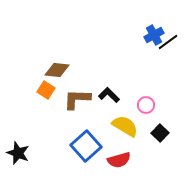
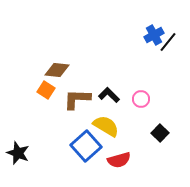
black line: rotated 15 degrees counterclockwise
pink circle: moved 5 px left, 6 px up
yellow semicircle: moved 19 px left
